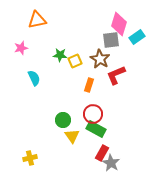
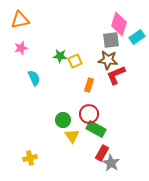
orange triangle: moved 17 px left
green star: moved 1 px down
brown star: moved 8 px right, 1 px down; rotated 24 degrees counterclockwise
red circle: moved 4 px left
